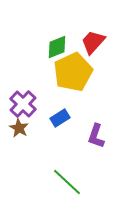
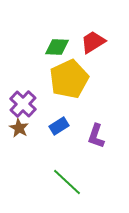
red trapezoid: rotated 16 degrees clockwise
green diamond: rotated 25 degrees clockwise
yellow pentagon: moved 4 px left, 7 px down
blue rectangle: moved 1 px left, 8 px down
